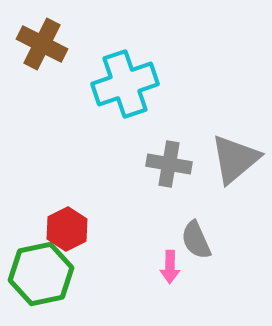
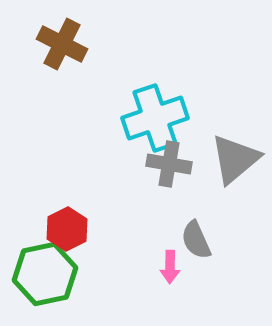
brown cross: moved 20 px right
cyan cross: moved 30 px right, 34 px down
green hexagon: moved 4 px right
